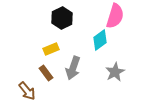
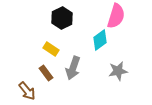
pink semicircle: moved 1 px right
yellow rectangle: rotated 56 degrees clockwise
gray star: moved 3 px right, 1 px up; rotated 18 degrees clockwise
